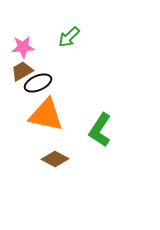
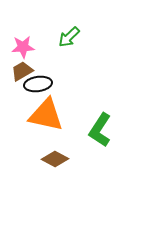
black ellipse: moved 1 px down; rotated 16 degrees clockwise
